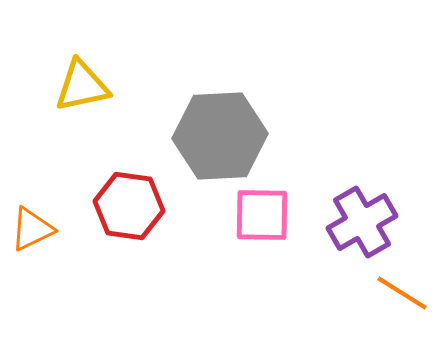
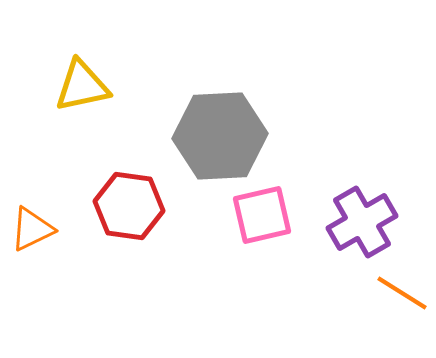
pink square: rotated 14 degrees counterclockwise
